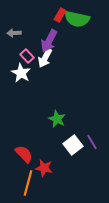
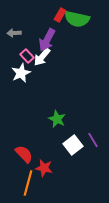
purple arrow: moved 2 px left, 1 px up
white arrow: moved 3 px left, 1 px up; rotated 12 degrees clockwise
white star: rotated 18 degrees clockwise
purple line: moved 1 px right, 2 px up
